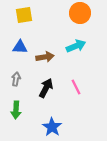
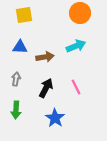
blue star: moved 3 px right, 9 px up
